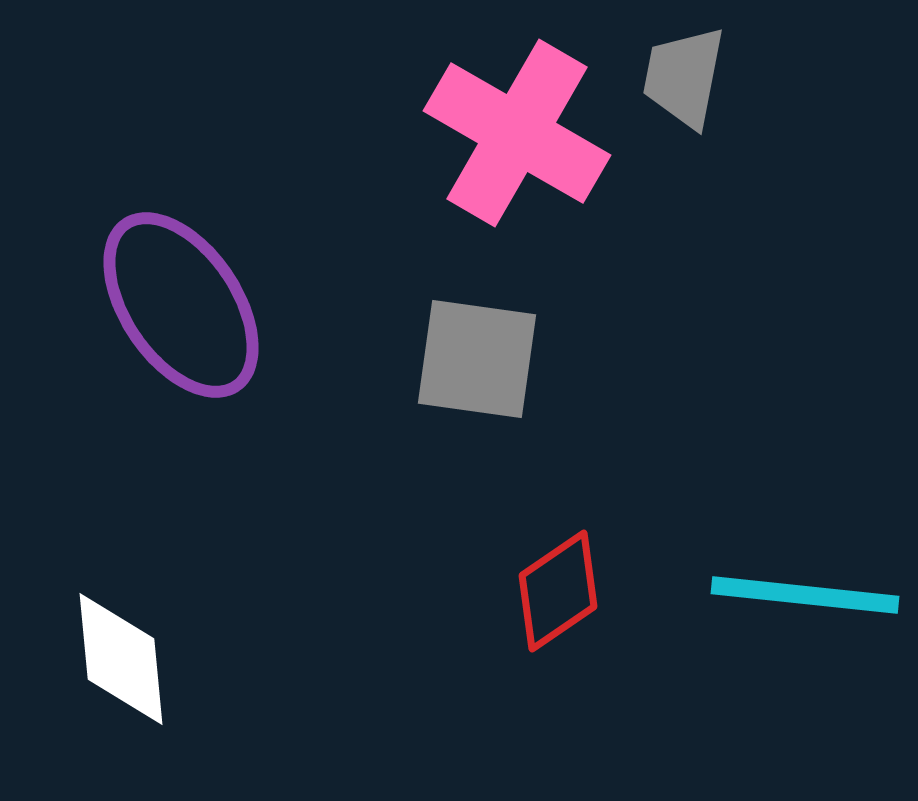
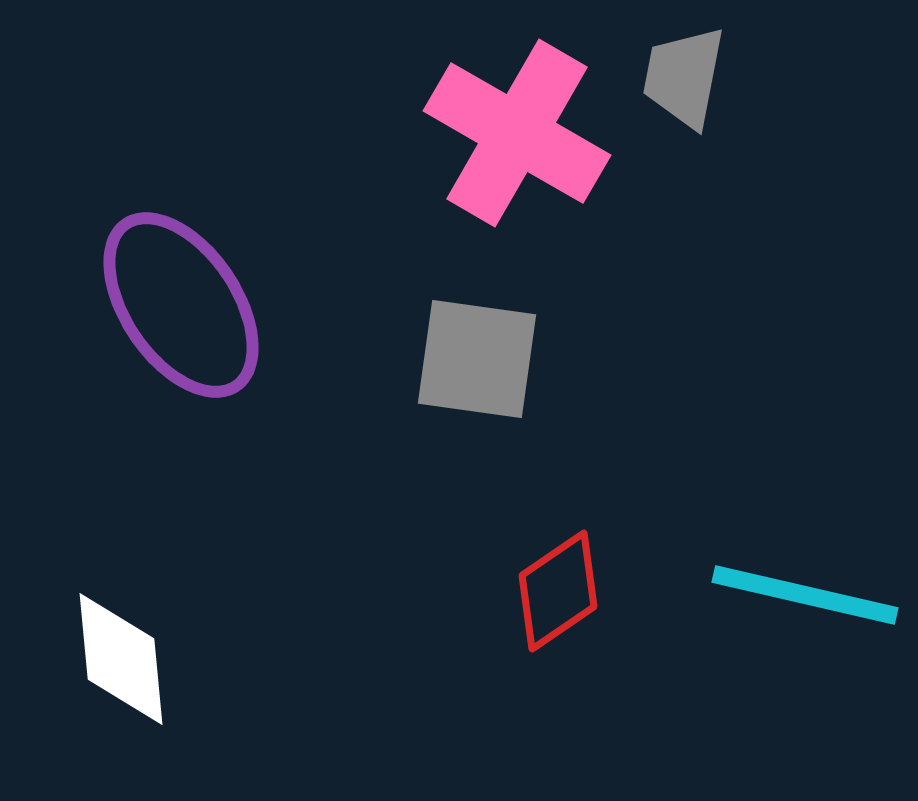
cyan line: rotated 7 degrees clockwise
